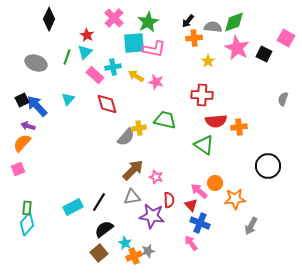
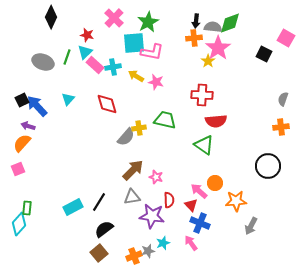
black diamond at (49, 19): moved 2 px right, 2 px up
black arrow at (188, 21): moved 8 px right; rotated 32 degrees counterclockwise
green diamond at (234, 22): moved 4 px left, 1 px down
red star at (87, 35): rotated 16 degrees counterclockwise
pink star at (237, 48): moved 19 px left; rotated 10 degrees clockwise
pink L-shape at (154, 49): moved 2 px left, 3 px down
gray ellipse at (36, 63): moved 7 px right, 1 px up
pink rectangle at (95, 75): moved 10 px up
orange cross at (239, 127): moved 42 px right
orange star at (235, 199): moved 1 px right, 2 px down
cyan diamond at (27, 224): moved 8 px left
cyan star at (125, 243): moved 38 px right; rotated 24 degrees clockwise
